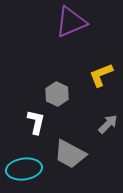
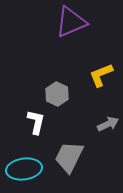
gray arrow: rotated 20 degrees clockwise
gray trapezoid: moved 1 px left, 3 px down; rotated 88 degrees clockwise
